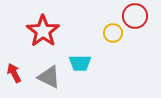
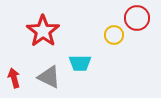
red circle: moved 2 px right, 2 px down
yellow circle: moved 1 px right, 2 px down
red arrow: moved 5 px down; rotated 12 degrees clockwise
